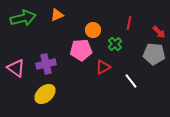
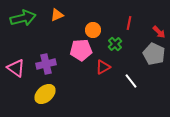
gray pentagon: rotated 20 degrees clockwise
